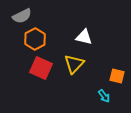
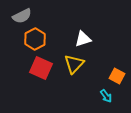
white triangle: moved 1 px left, 2 px down; rotated 30 degrees counterclockwise
orange square: rotated 14 degrees clockwise
cyan arrow: moved 2 px right
